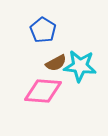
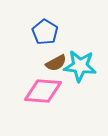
blue pentagon: moved 2 px right, 2 px down
